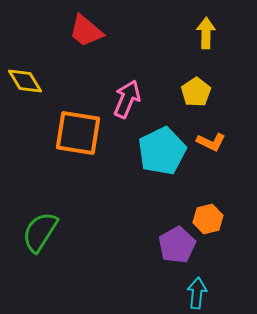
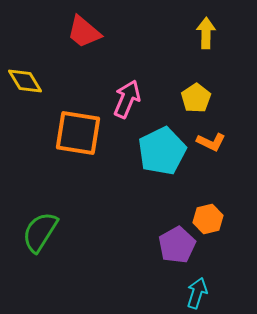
red trapezoid: moved 2 px left, 1 px down
yellow pentagon: moved 6 px down
cyan arrow: rotated 12 degrees clockwise
